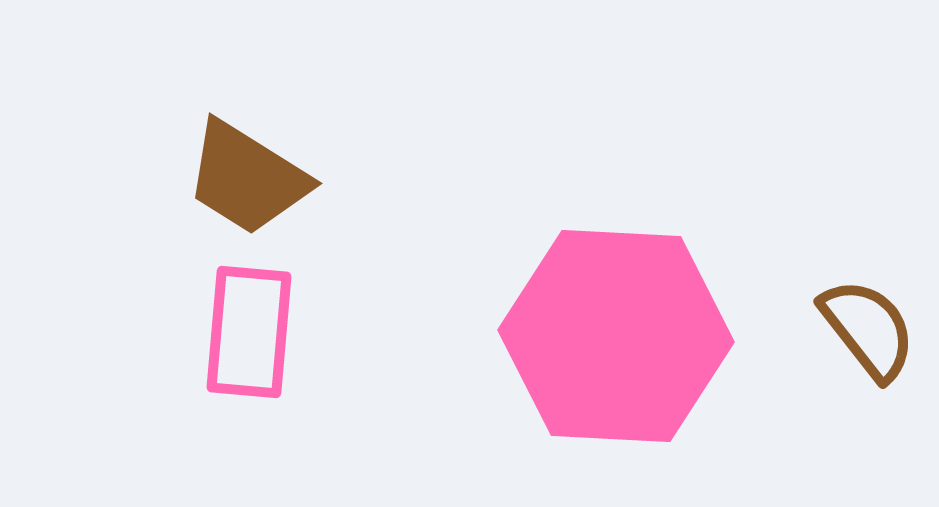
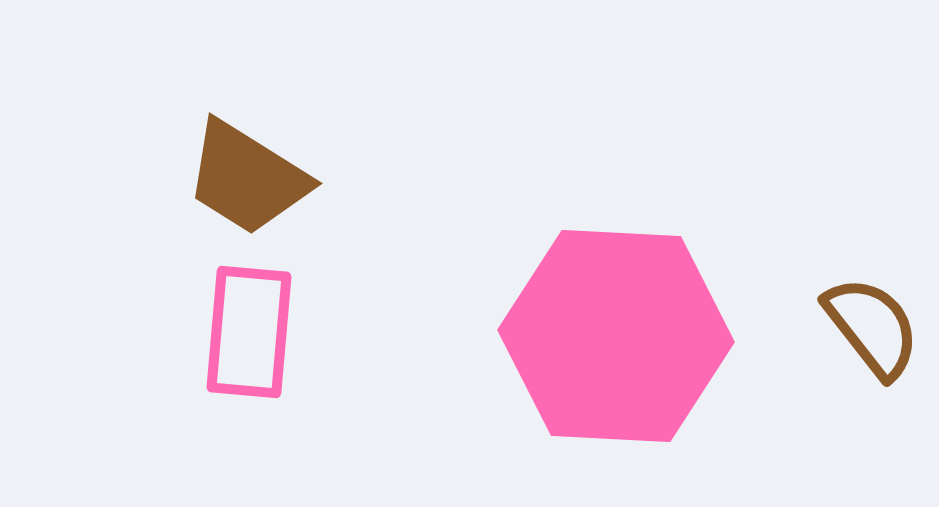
brown semicircle: moved 4 px right, 2 px up
